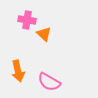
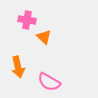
orange triangle: moved 3 px down
orange arrow: moved 4 px up
